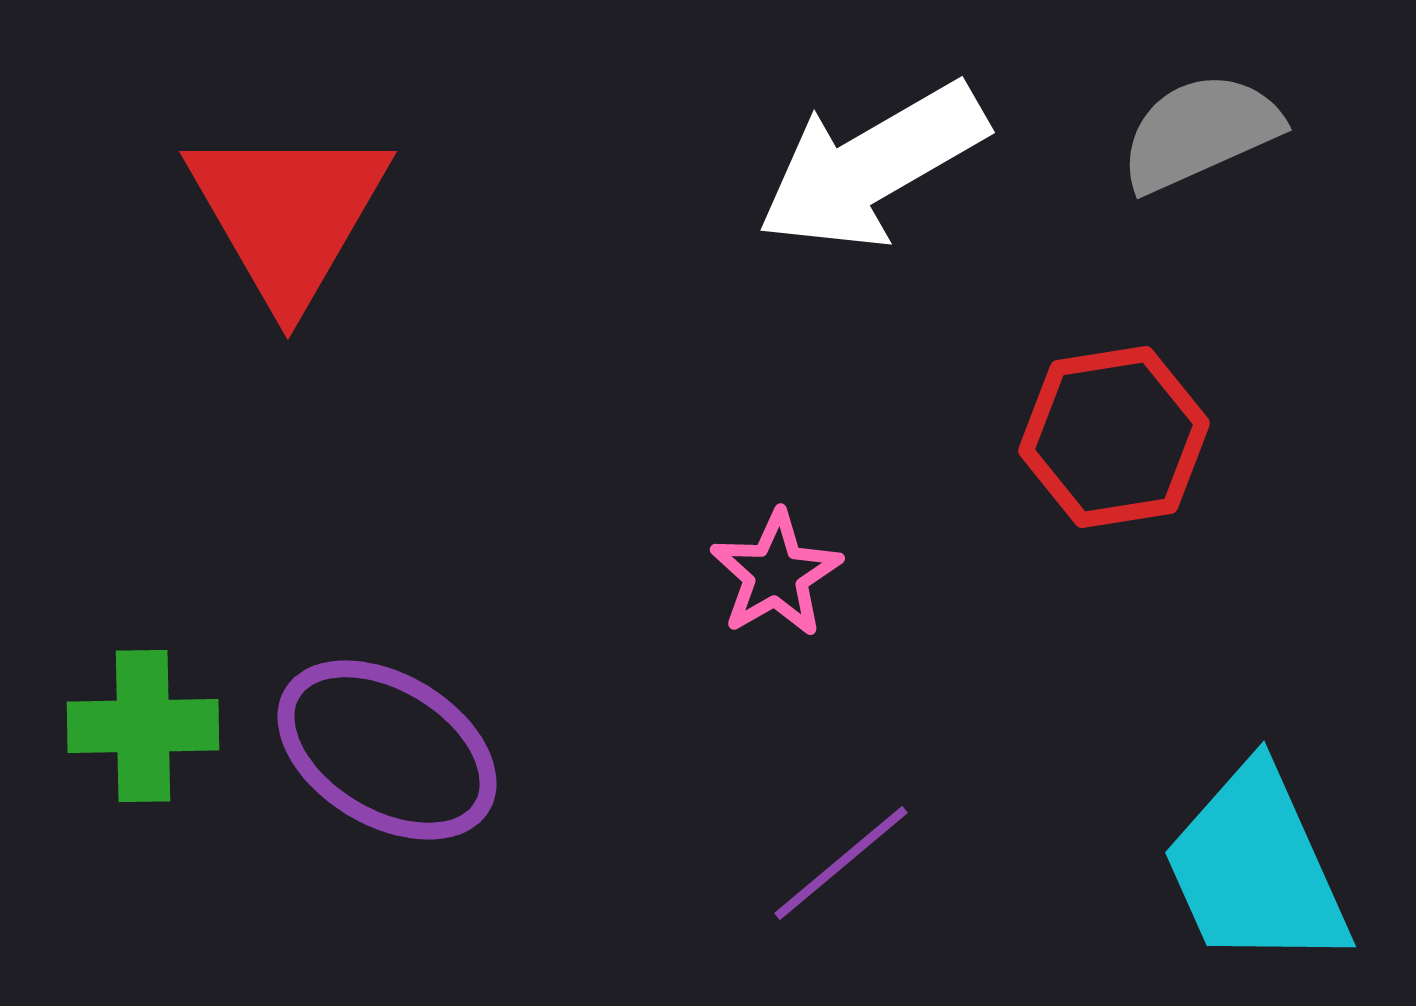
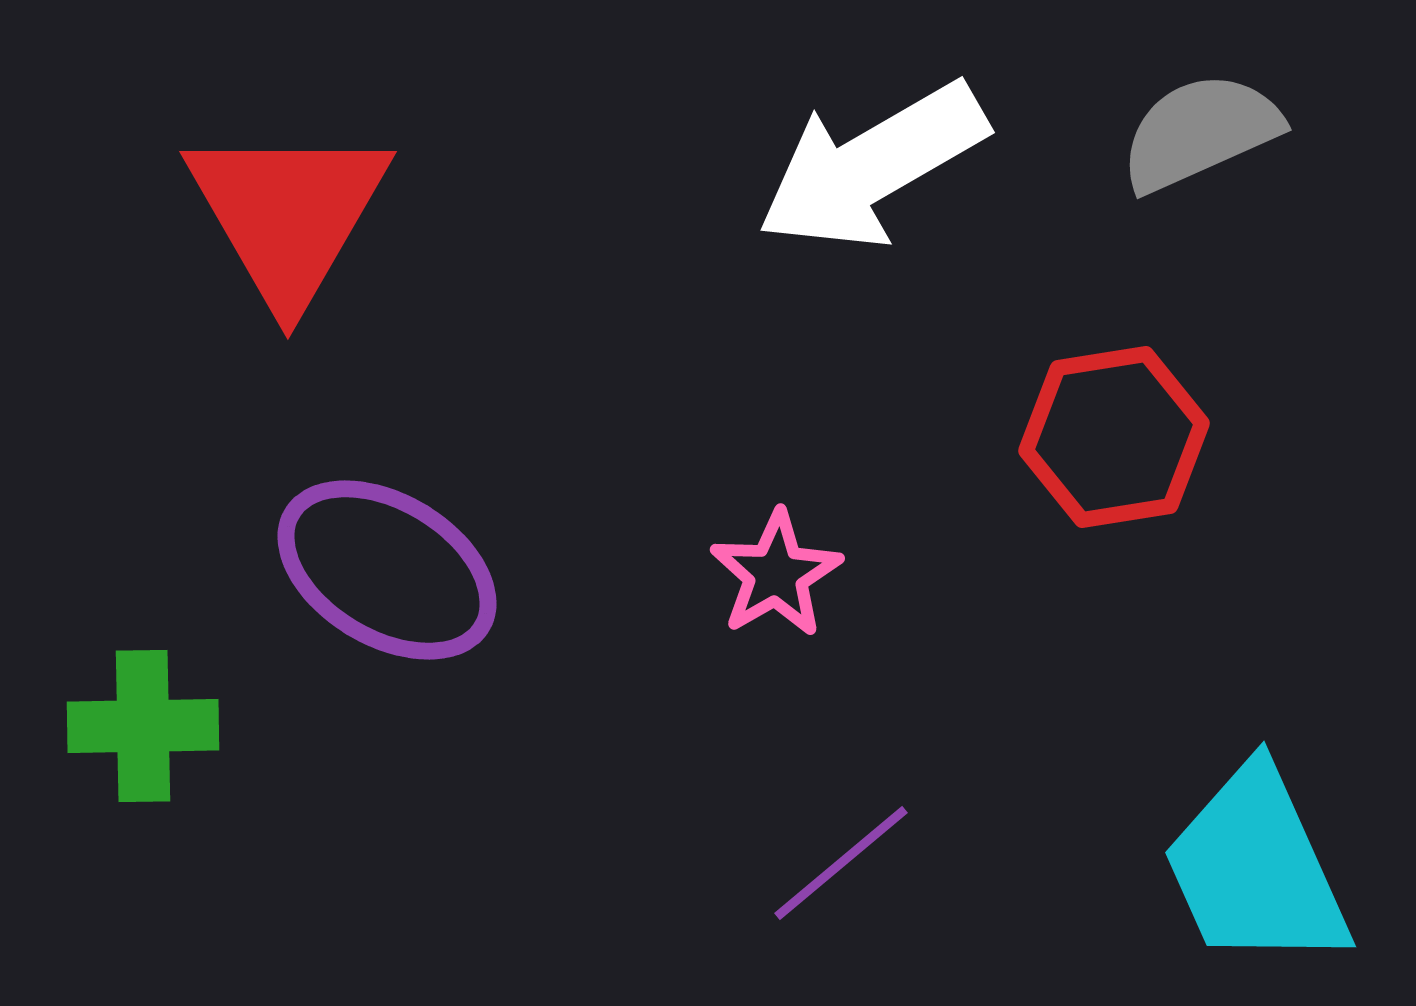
purple ellipse: moved 180 px up
